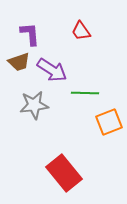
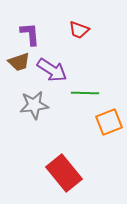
red trapezoid: moved 2 px left, 1 px up; rotated 35 degrees counterclockwise
